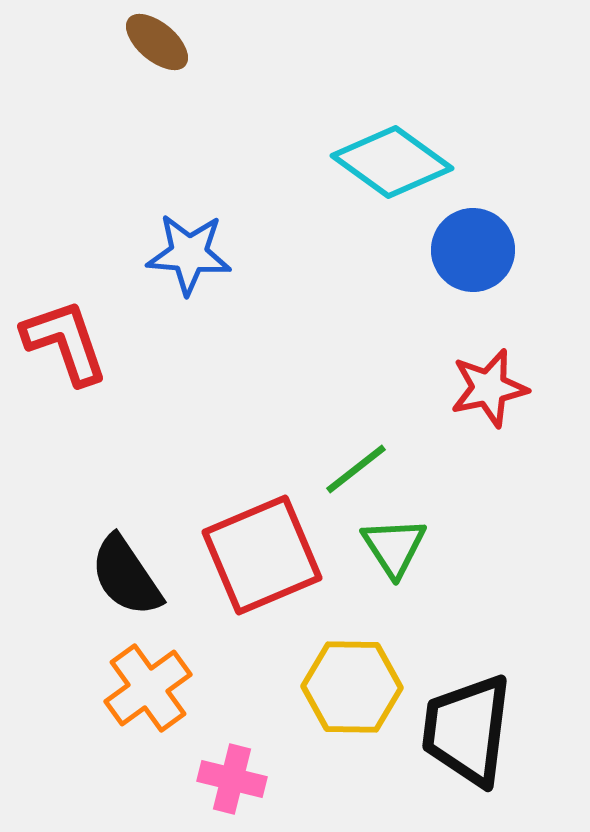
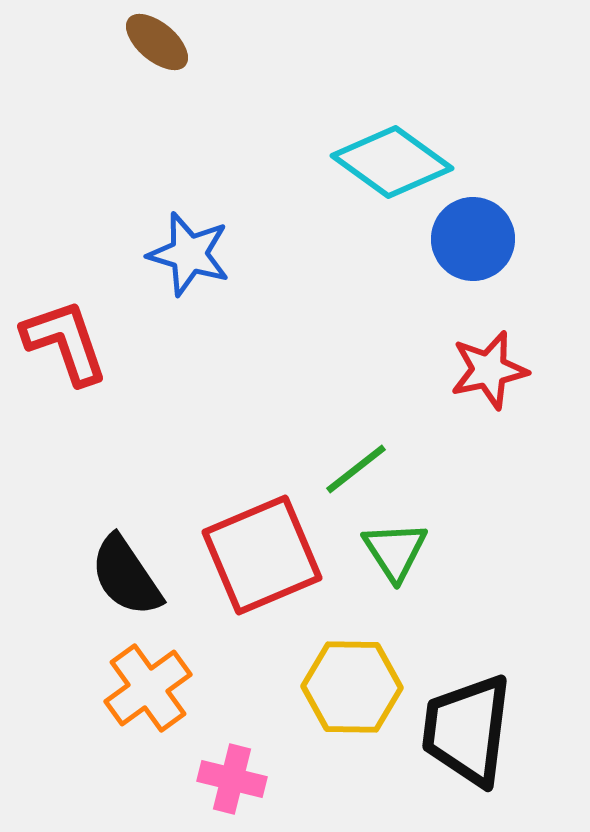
blue circle: moved 11 px up
blue star: rotated 12 degrees clockwise
red star: moved 18 px up
green triangle: moved 1 px right, 4 px down
